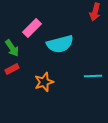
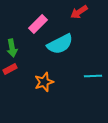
red arrow: moved 16 px left; rotated 42 degrees clockwise
pink rectangle: moved 6 px right, 4 px up
cyan semicircle: rotated 12 degrees counterclockwise
green arrow: rotated 24 degrees clockwise
red rectangle: moved 2 px left
